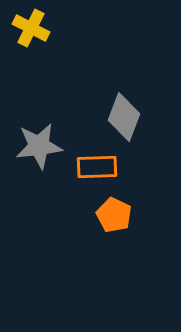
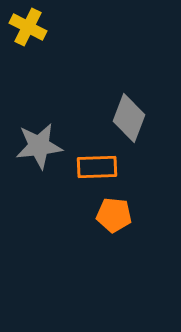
yellow cross: moved 3 px left, 1 px up
gray diamond: moved 5 px right, 1 px down
orange pentagon: rotated 20 degrees counterclockwise
